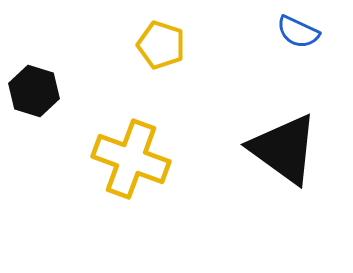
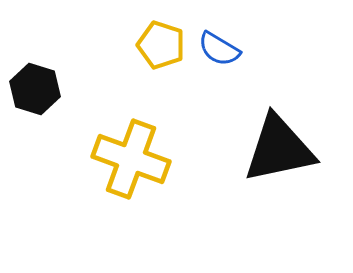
blue semicircle: moved 79 px left, 17 px down; rotated 6 degrees clockwise
black hexagon: moved 1 px right, 2 px up
black triangle: moved 5 px left; rotated 48 degrees counterclockwise
